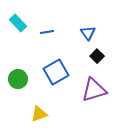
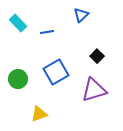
blue triangle: moved 7 px left, 18 px up; rotated 21 degrees clockwise
